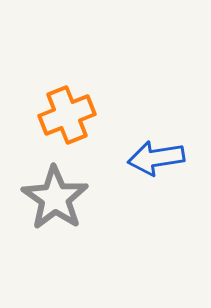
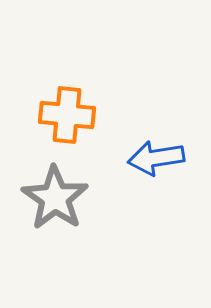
orange cross: rotated 28 degrees clockwise
